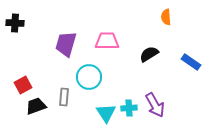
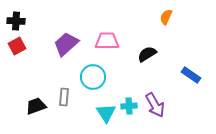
orange semicircle: rotated 28 degrees clockwise
black cross: moved 1 px right, 2 px up
purple trapezoid: rotated 32 degrees clockwise
black semicircle: moved 2 px left
blue rectangle: moved 13 px down
cyan circle: moved 4 px right
red square: moved 6 px left, 39 px up
cyan cross: moved 2 px up
